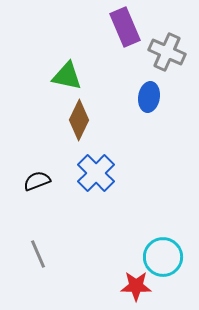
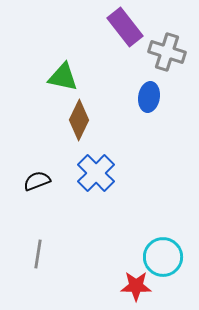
purple rectangle: rotated 15 degrees counterclockwise
gray cross: rotated 6 degrees counterclockwise
green triangle: moved 4 px left, 1 px down
gray line: rotated 32 degrees clockwise
